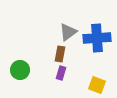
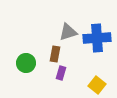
gray triangle: rotated 18 degrees clockwise
brown rectangle: moved 5 px left
green circle: moved 6 px right, 7 px up
yellow square: rotated 18 degrees clockwise
